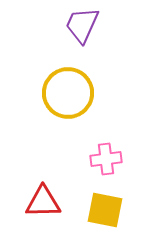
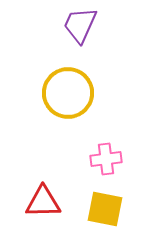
purple trapezoid: moved 2 px left
yellow square: moved 1 px up
